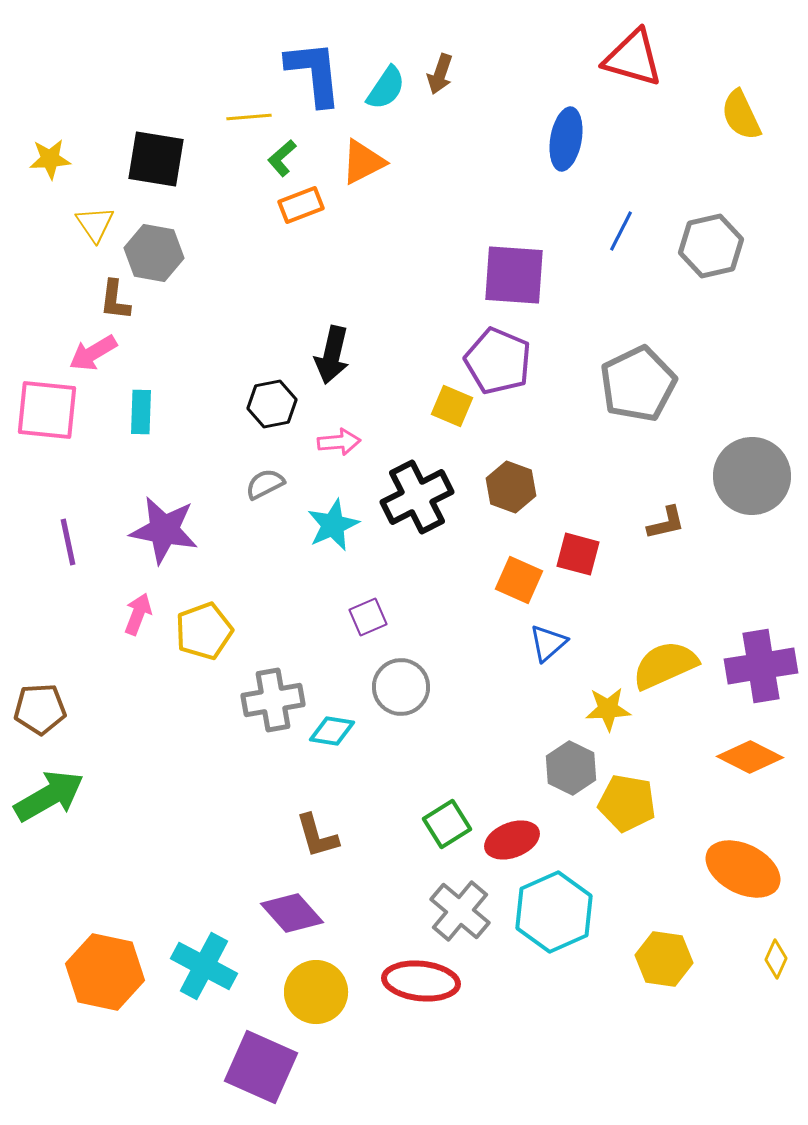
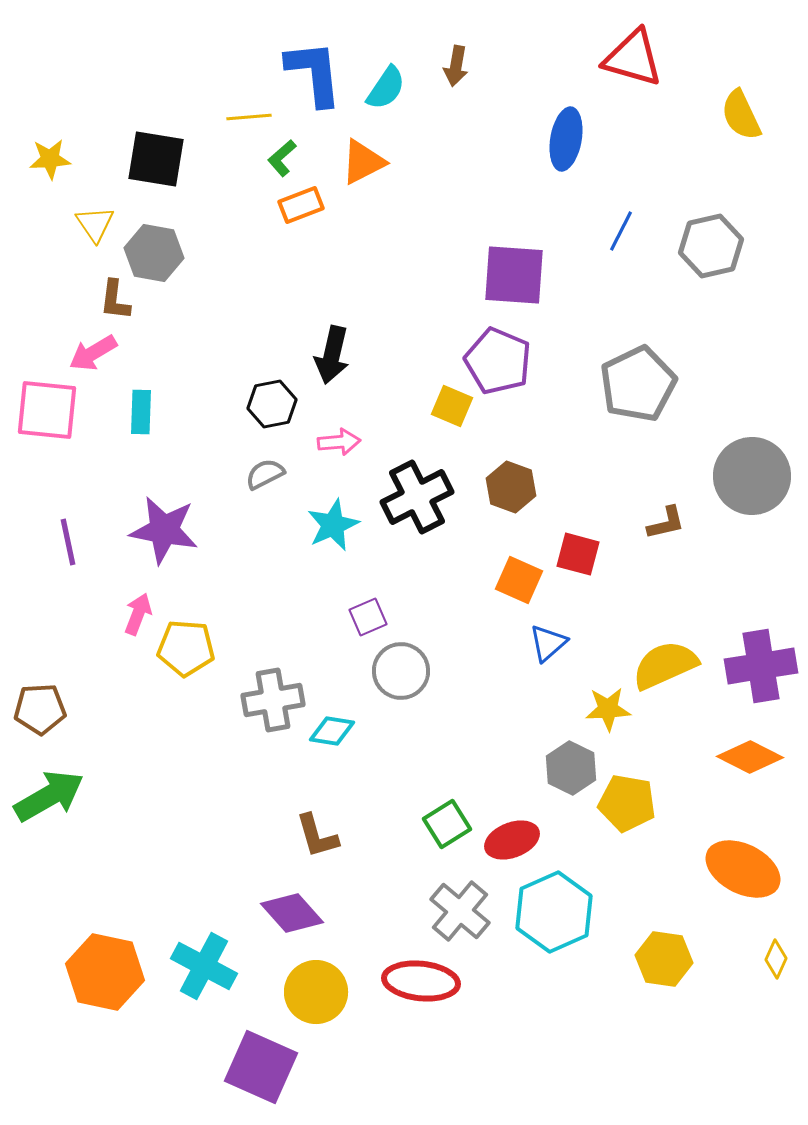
brown arrow at (440, 74): moved 16 px right, 8 px up; rotated 9 degrees counterclockwise
gray semicircle at (265, 484): moved 10 px up
yellow pentagon at (204, 631): moved 18 px left, 17 px down; rotated 24 degrees clockwise
gray circle at (401, 687): moved 16 px up
